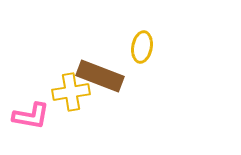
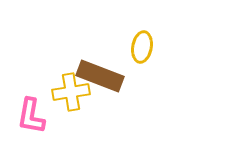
pink L-shape: rotated 90 degrees clockwise
